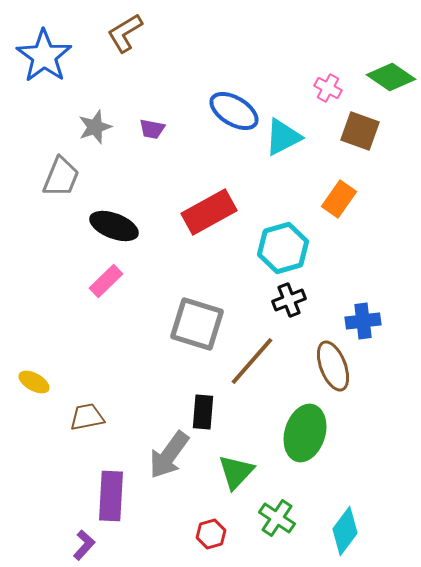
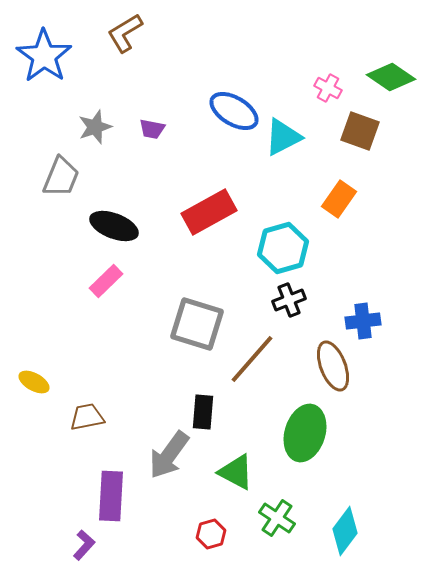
brown line: moved 2 px up
green triangle: rotated 45 degrees counterclockwise
